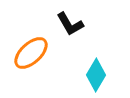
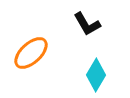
black L-shape: moved 17 px right
